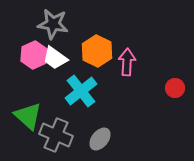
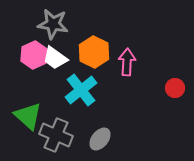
orange hexagon: moved 3 px left, 1 px down
cyan cross: moved 1 px up
